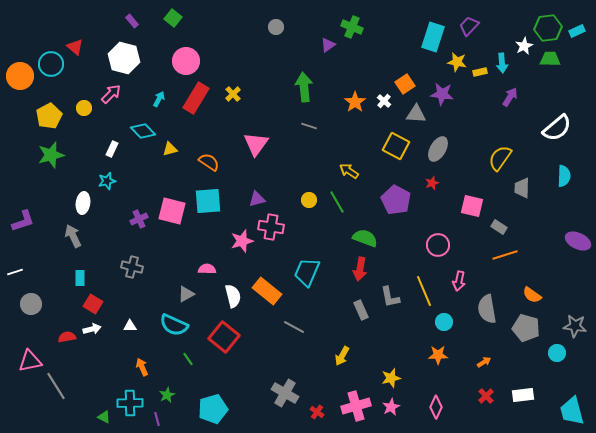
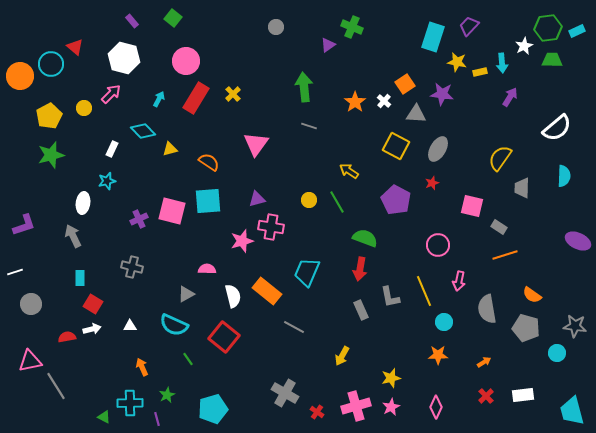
green trapezoid at (550, 59): moved 2 px right, 1 px down
purple L-shape at (23, 221): moved 1 px right, 4 px down
